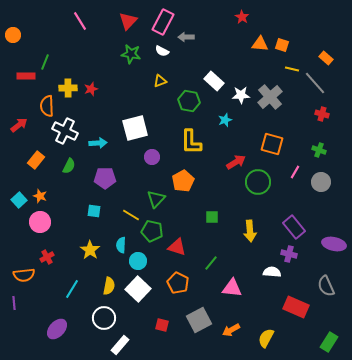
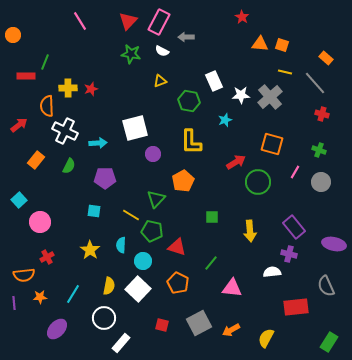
pink rectangle at (163, 22): moved 4 px left
yellow line at (292, 69): moved 7 px left, 3 px down
white rectangle at (214, 81): rotated 24 degrees clockwise
purple circle at (152, 157): moved 1 px right, 3 px up
orange star at (40, 196): moved 101 px down; rotated 24 degrees counterclockwise
cyan circle at (138, 261): moved 5 px right
white semicircle at (272, 272): rotated 12 degrees counterclockwise
cyan line at (72, 289): moved 1 px right, 5 px down
red rectangle at (296, 307): rotated 30 degrees counterclockwise
gray square at (199, 320): moved 3 px down
white rectangle at (120, 345): moved 1 px right, 2 px up
